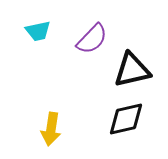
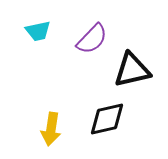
black diamond: moved 19 px left
